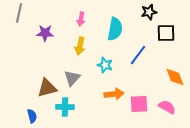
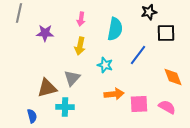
orange diamond: moved 2 px left
